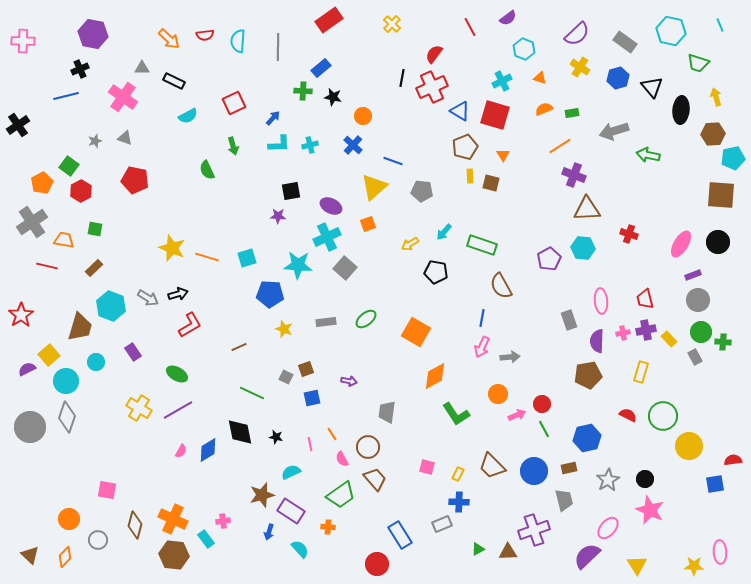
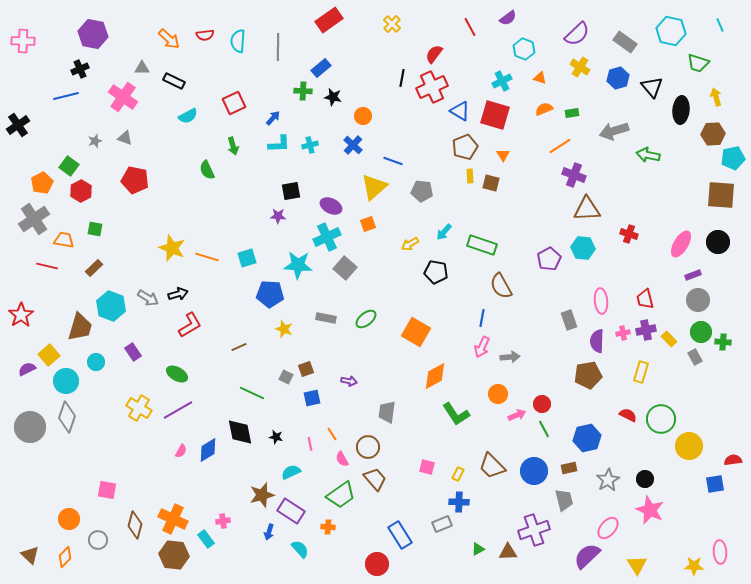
gray cross at (32, 222): moved 2 px right, 3 px up
gray rectangle at (326, 322): moved 4 px up; rotated 18 degrees clockwise
green circle at (663, 416): moved 2 px left, 3 px down
